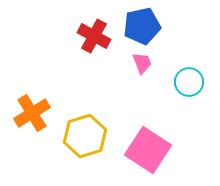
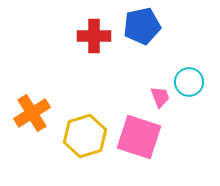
red cross: rotated 28 degrees counterclockwise
pink trapezoid: moved 18 px right, 34 px down
pink square: moved 9 px left, 13 px up; rotated 15 degrees counterclockwise
